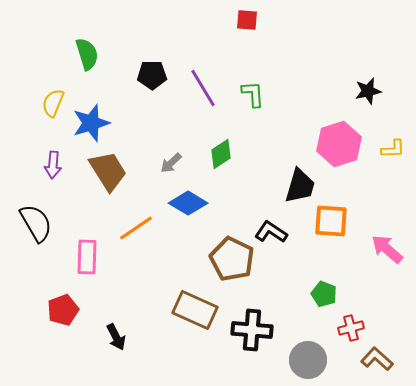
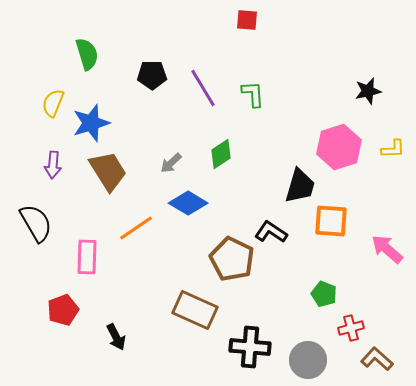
pink hexagon: moved 3 px down
black cross: moved 2 px left, 17 px down
